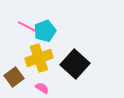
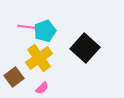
pink line: rotated 20 degrees counterclockwise
yellow cross: rotated 16 degrees counterclockwise
black square: moved 10 px right, 16 px up
pink semicircle: rotated 104 degrees clockwise
